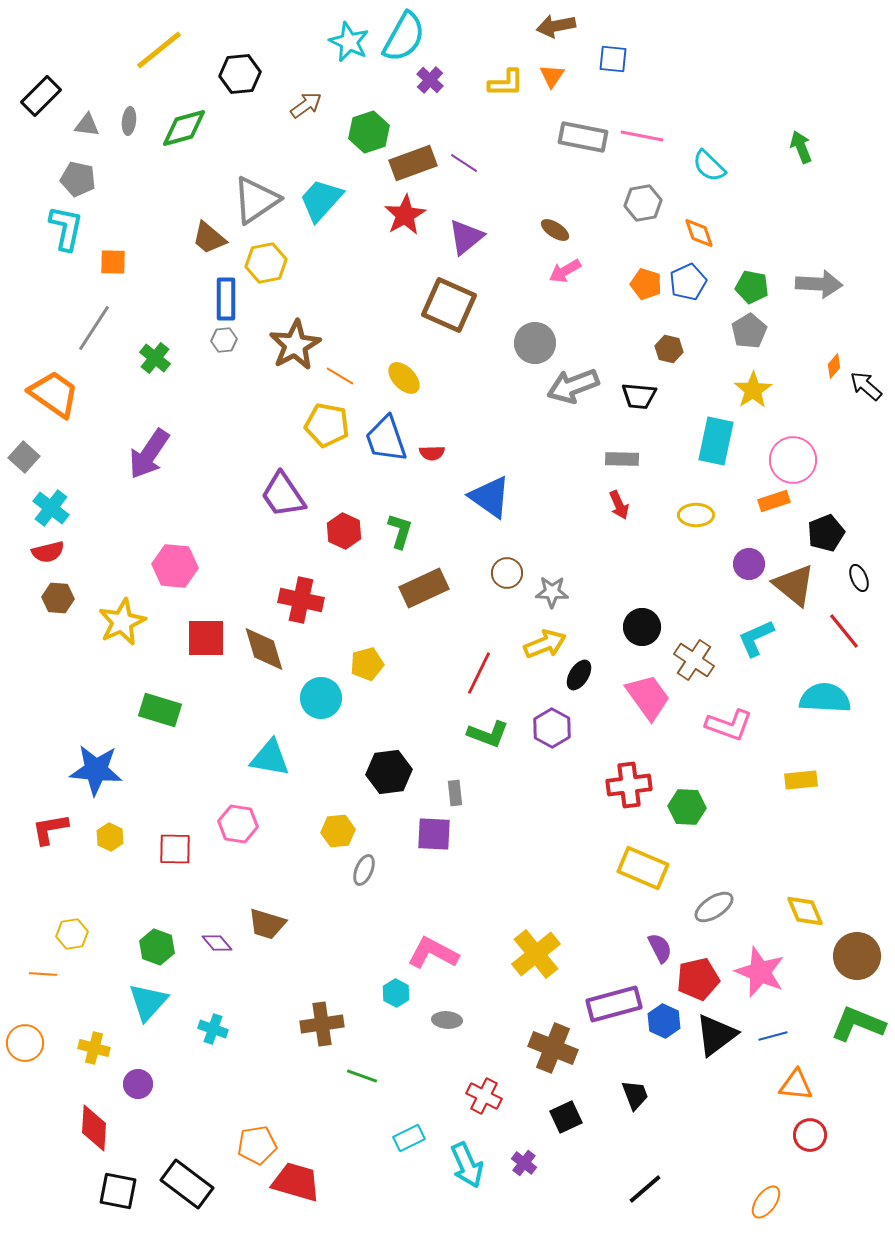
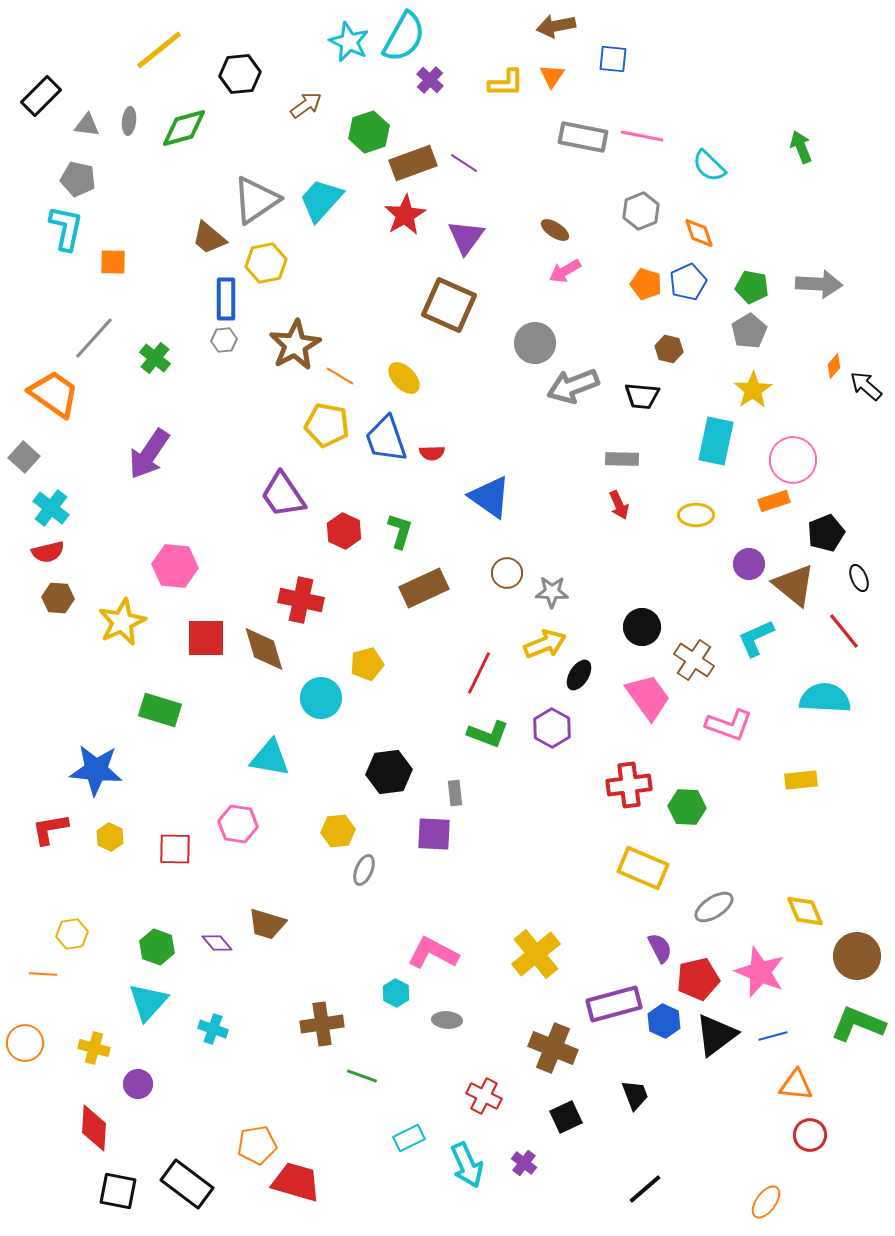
gray hexagon at (643, 203): moved 2 px left, 8 px down; rotated 12 degrees counterclockwise
purple triangle at (466, 237): rotated 15 degrees counterclockwise
gray line at (94, 328): moved 10 px down; rotated 9 degrees clockwise
black trapezoid at (639, 396): moved 3 px right
